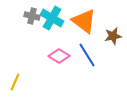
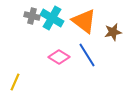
brown star: moved 4 px up
pink diamond: moved 1 px down
